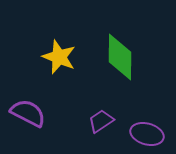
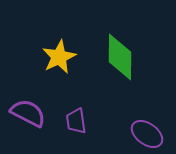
yellow star: rotated 24 degrees clockwise
purple trapezoid: moved 25 px left; rotated 64 degrees counterclockwise
purple ellipse: rotated 20 degrees clockwise
